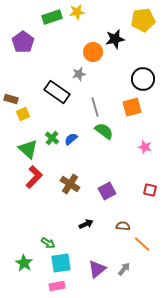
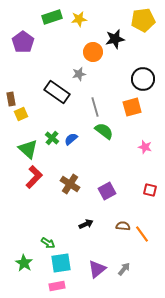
yellow star: moved 2 px right, 7 px down
brown rectangle: rotated 64 degrees clockwise
yellow square: moved 2 px left
orange line: moved 10 px up; rotated 12 degrees clockwise
